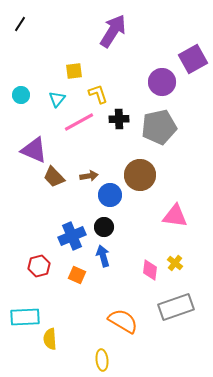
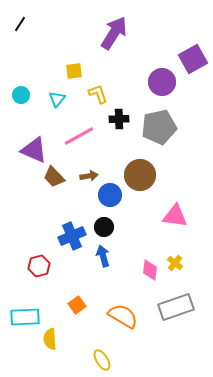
purple arrow: moved 1 px right, 2 px down
pink line: moved 14 px down
orange square: moved 30 px down; rotated 30 degrees clockwise
orange semicircle: moved 5 px up
yellow ellipse: rotated 25 degrees counterclockwise
